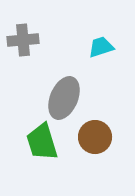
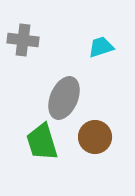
gray cross: rotated 12 degrees clockwise
